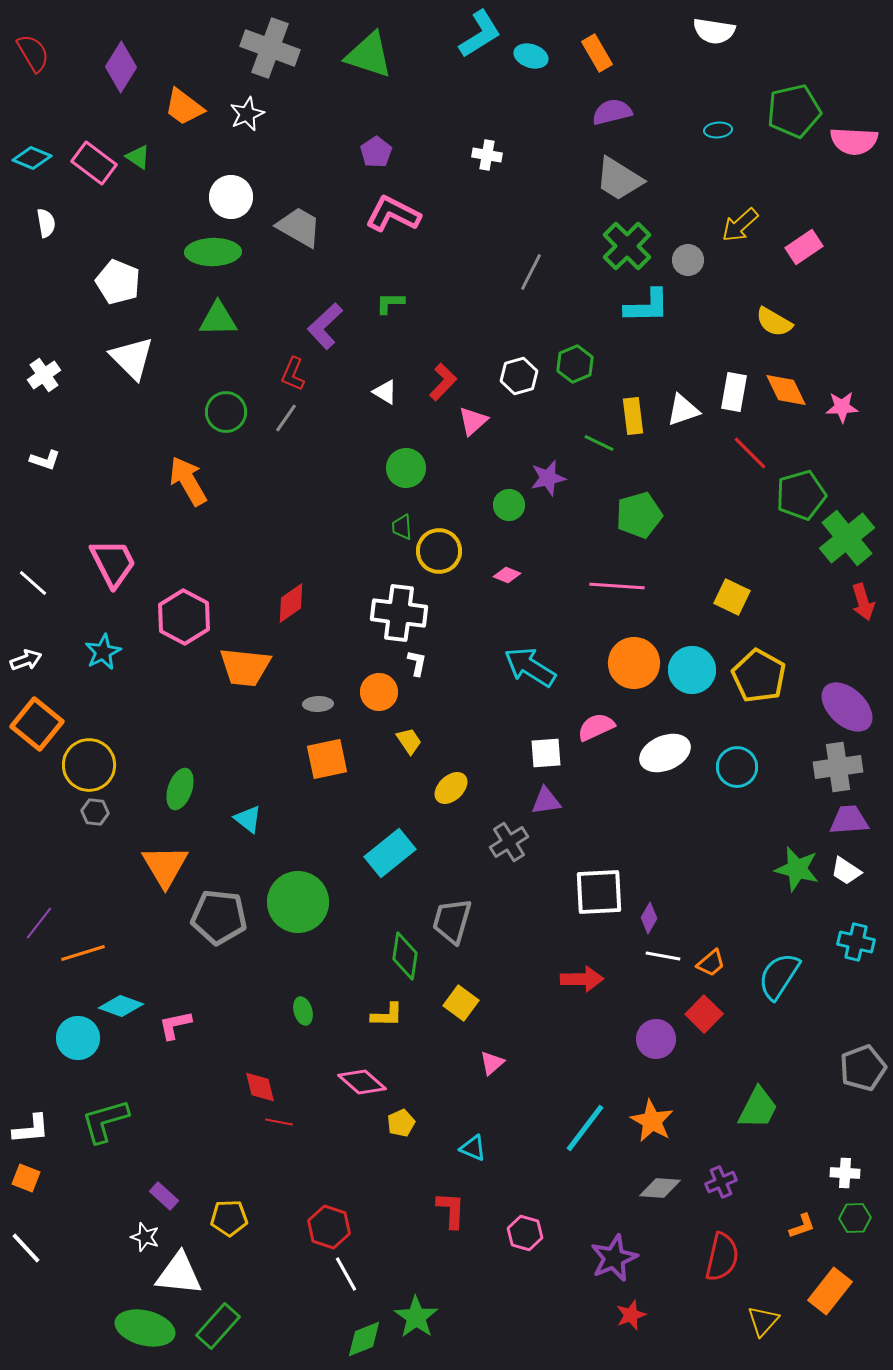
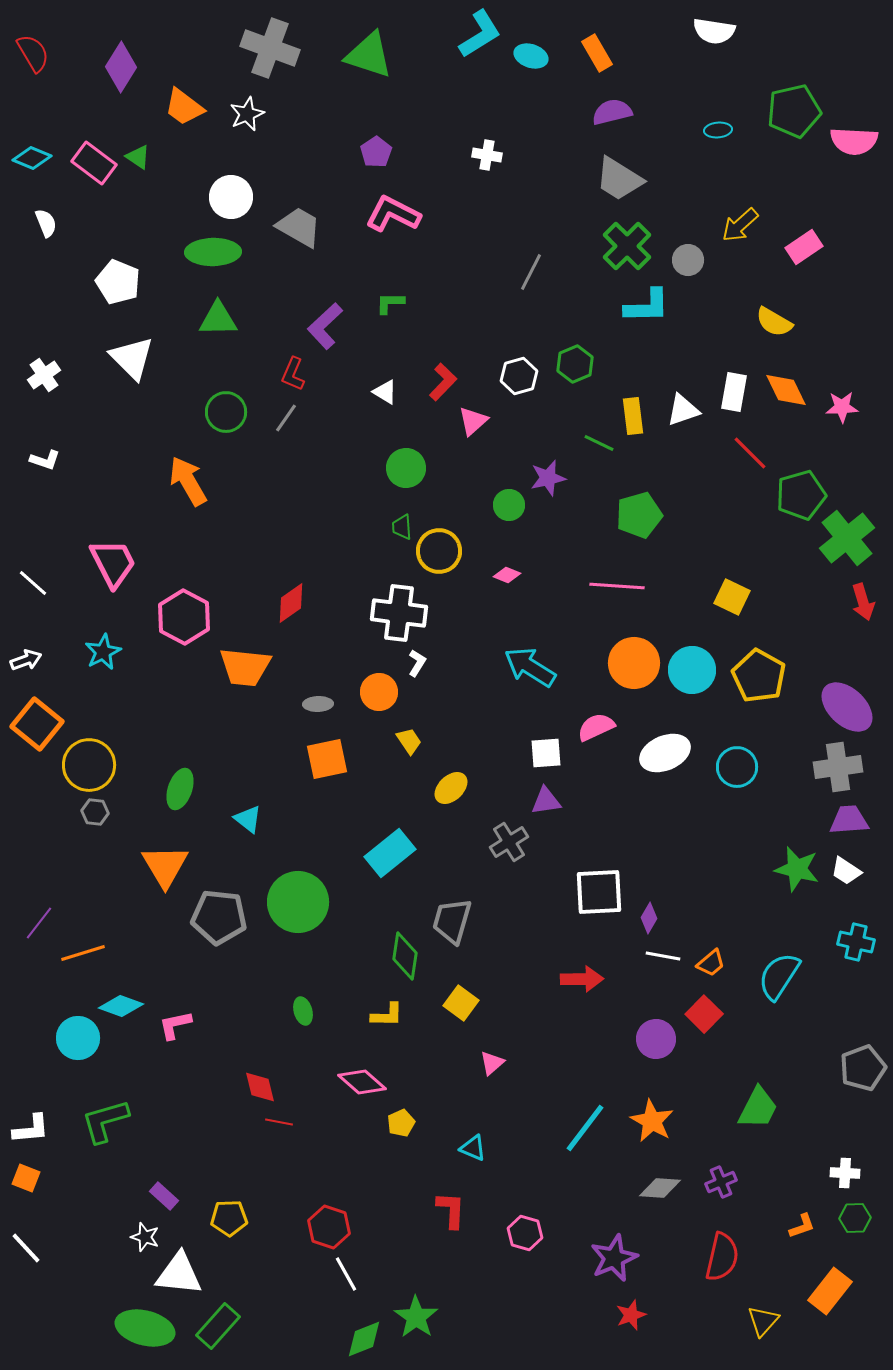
white semicircle at (46, 223): rotated 12 degrees counterclockwise
white L-shape at (417, 663): rotated 20 degrees clockwise
